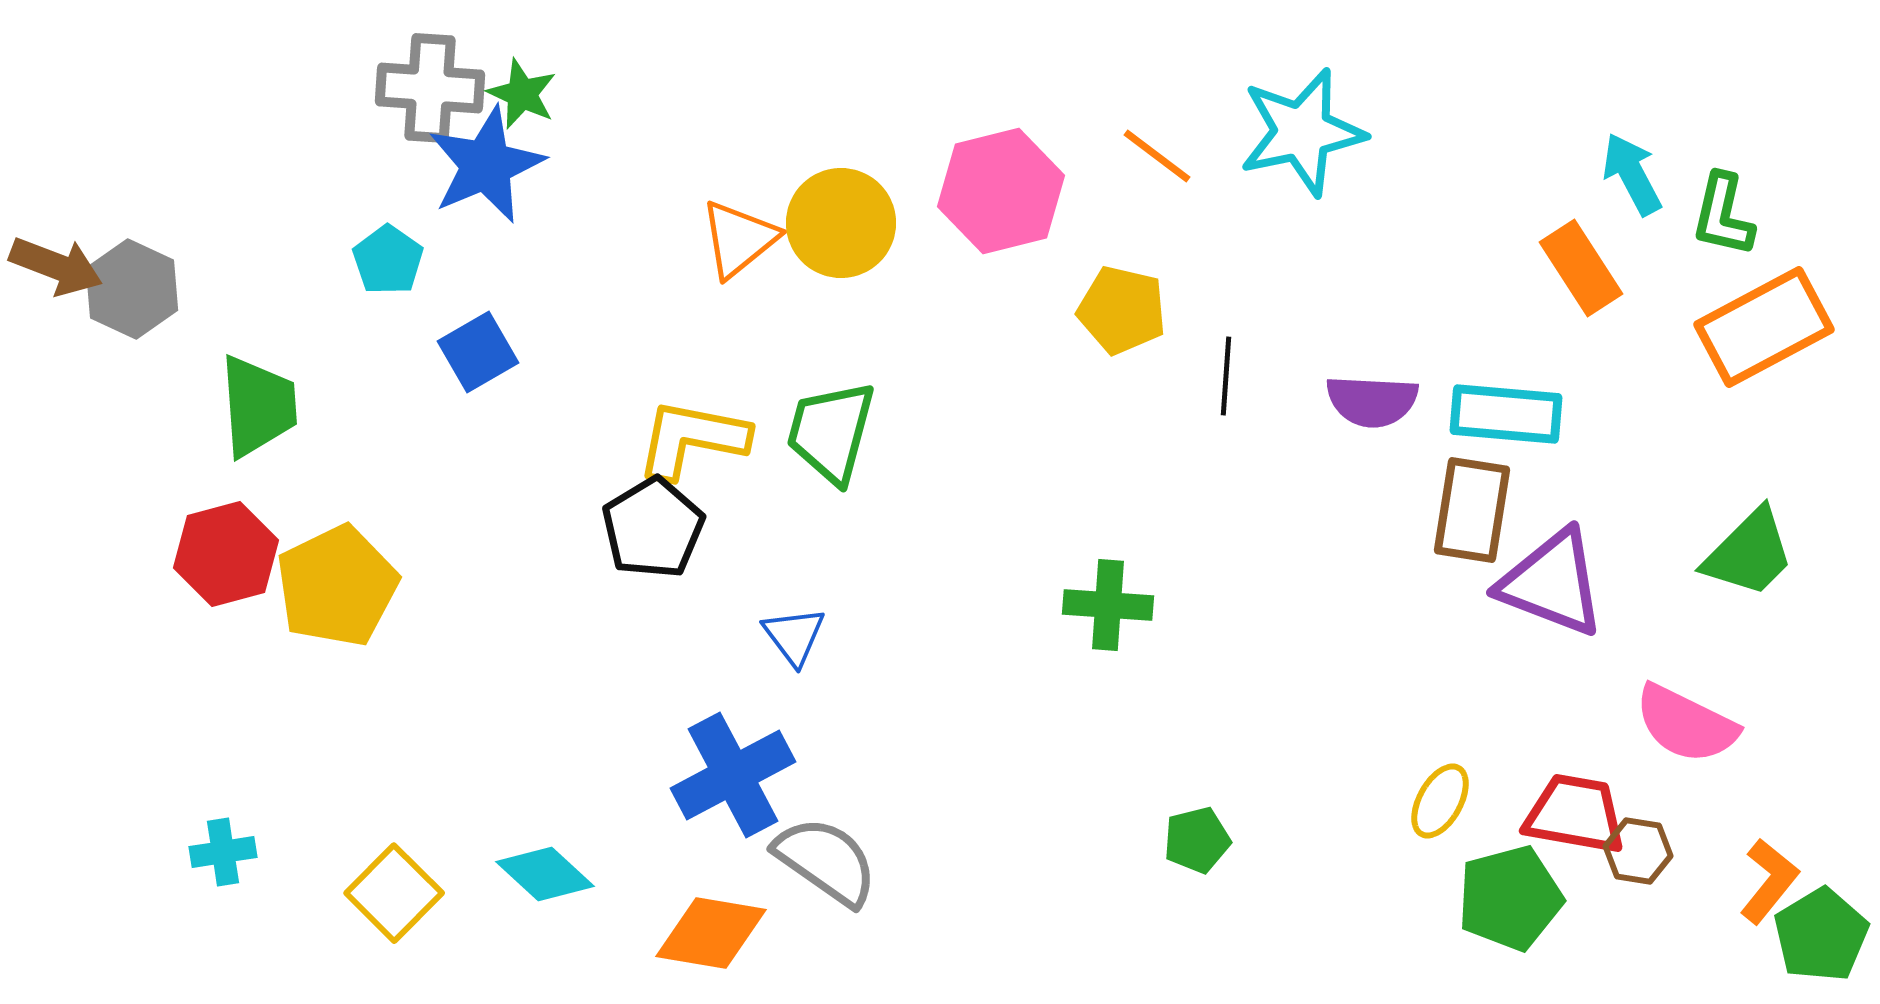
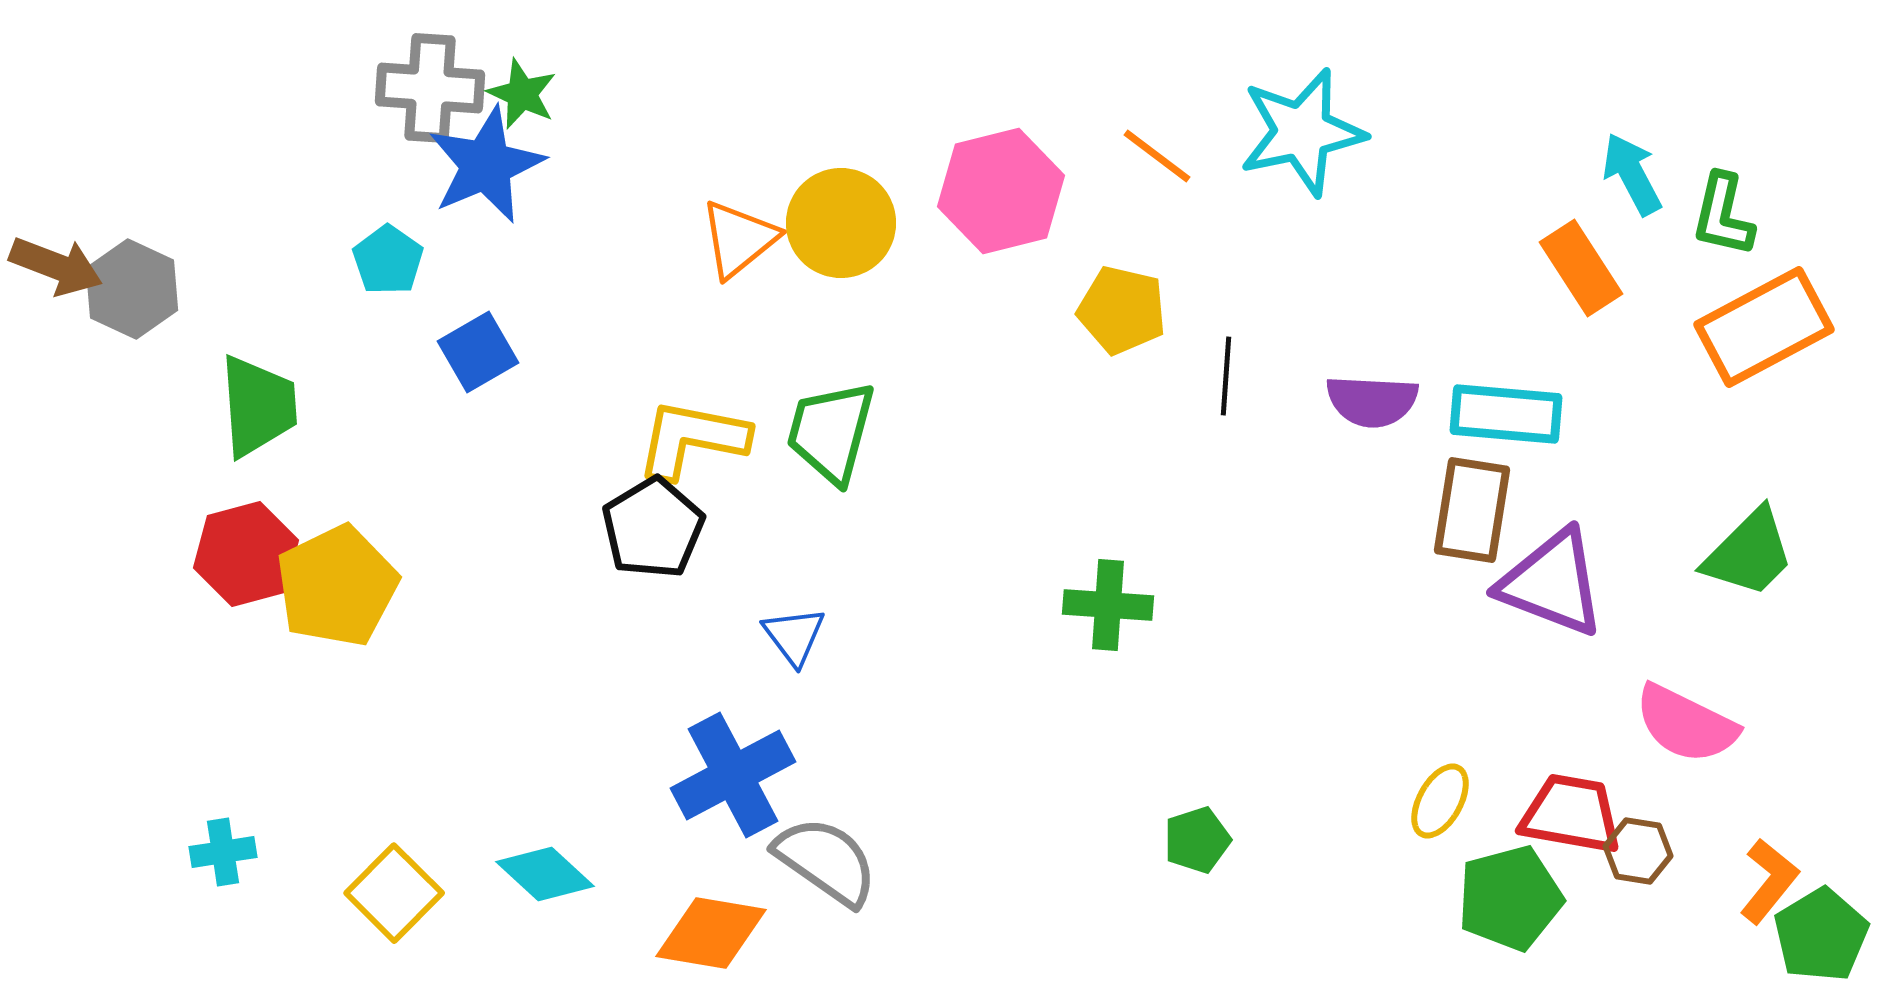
red hexagon at (226, 554): moved 20 px right
red trapezoid at (1575, 814): moved 4 px left
green pentagon at (1197, 840): rotated 4 degrees counterclockwise
